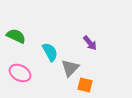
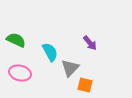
green semicircle: moved 4 px down
pink ellipse: rotated 15 degrees counterclockwise
